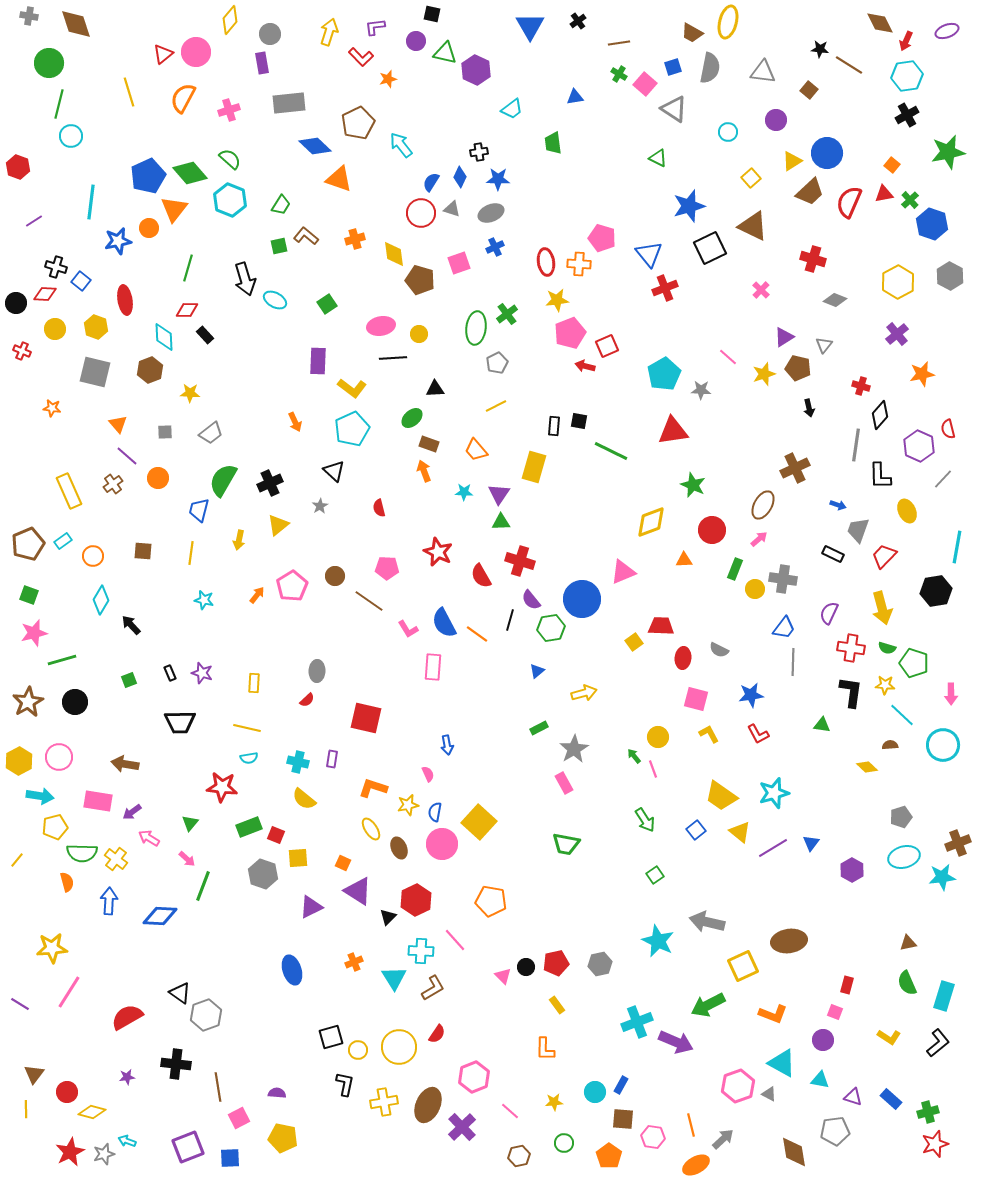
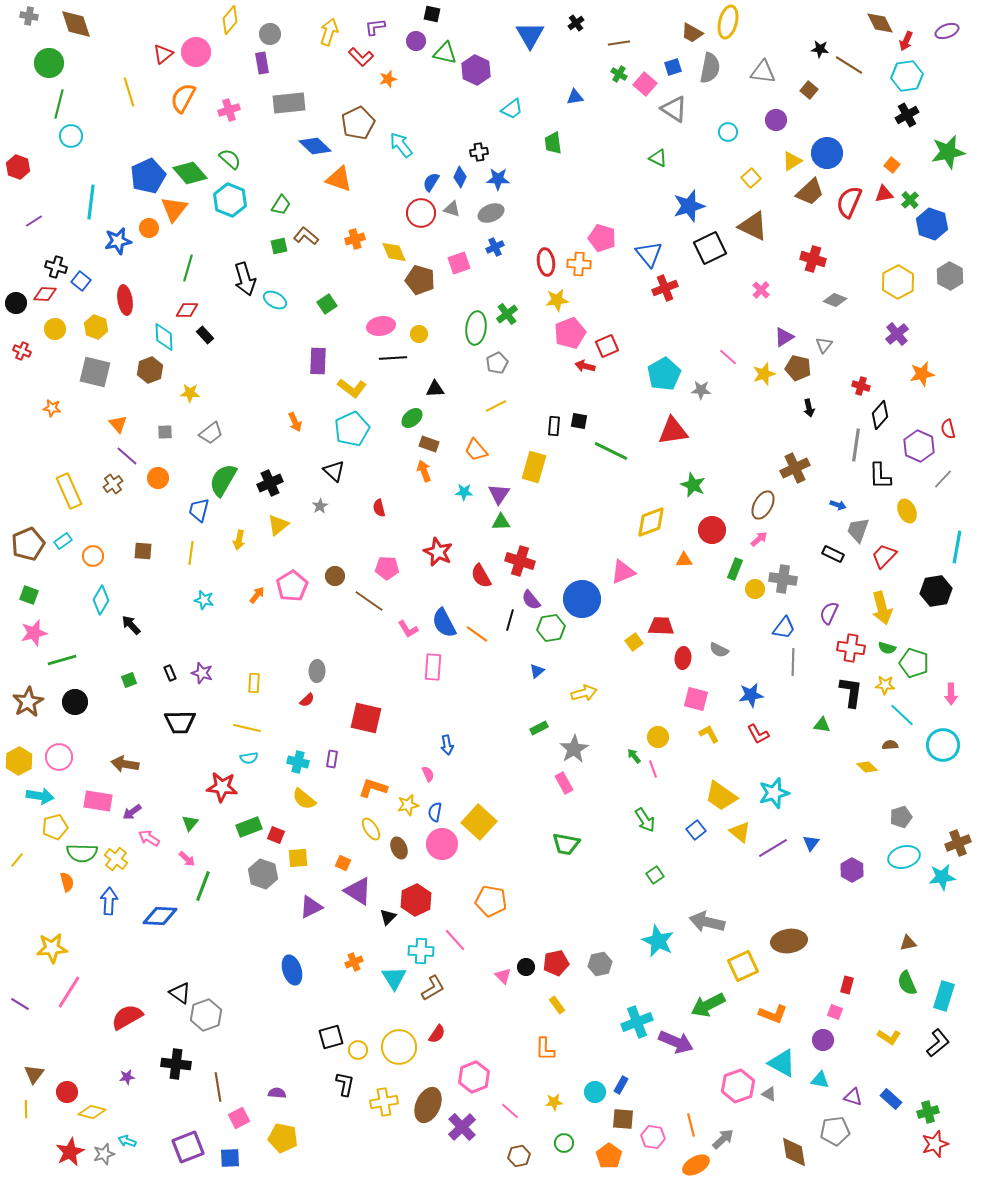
black cross at (578, 21): moved 2 px left, 2 px down
blue triangle at (530, 26): moved 9 px down
yellow diamond at (394, 254): moved 2 px up; rotated 16 degrees counterclockwise
